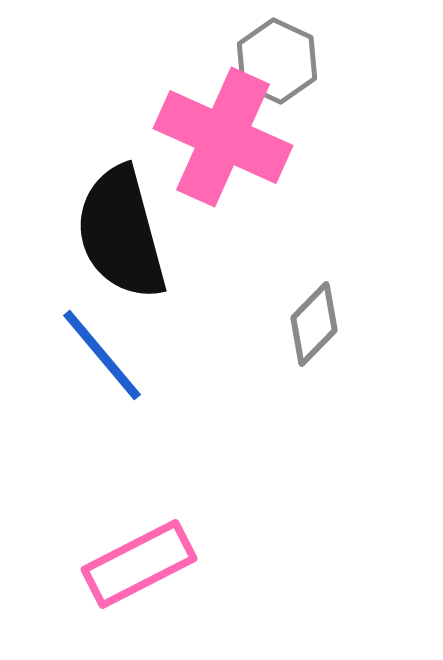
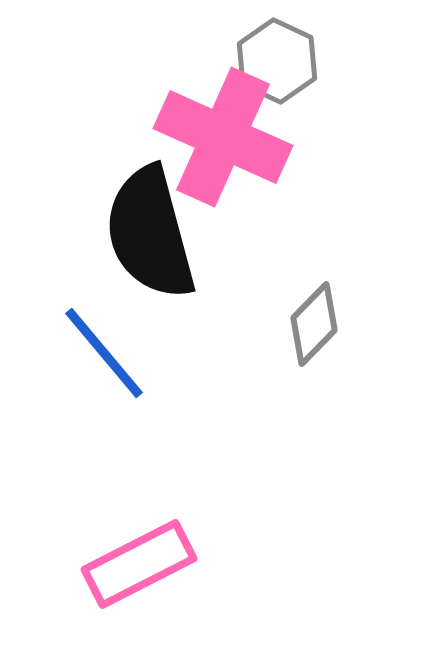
black semicircle: moved 29 px right
blue line: moved 2 px right, 2 px up
